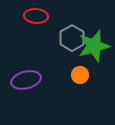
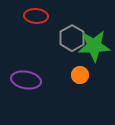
green star: rotated 12 degrees clockwise
purple ellipse: rotated 24 degrees clockwise
